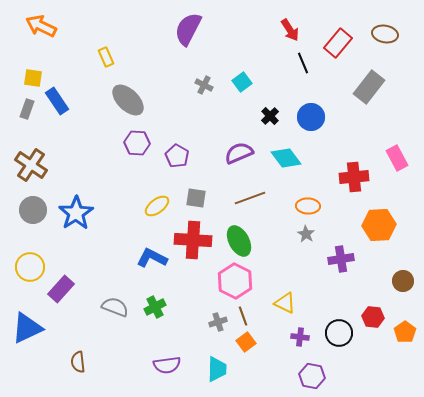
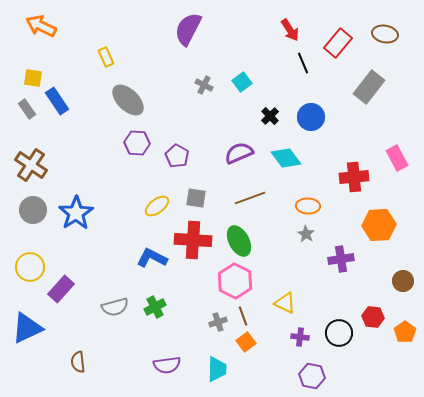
gray rectangle at (27, 109): rotated 54 degrees counterclockwise
gray semicircle at (115, 307): rotated 144 degrees clockwise
